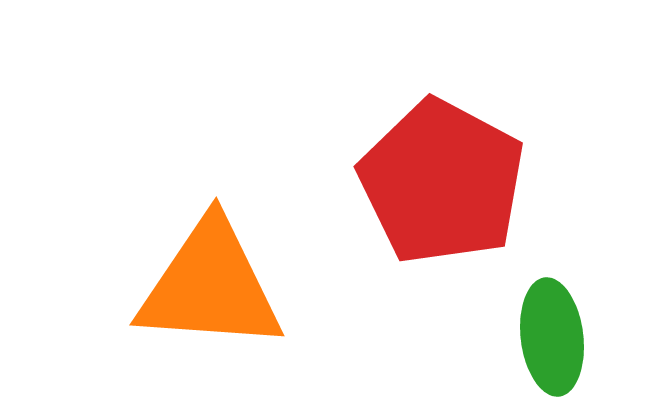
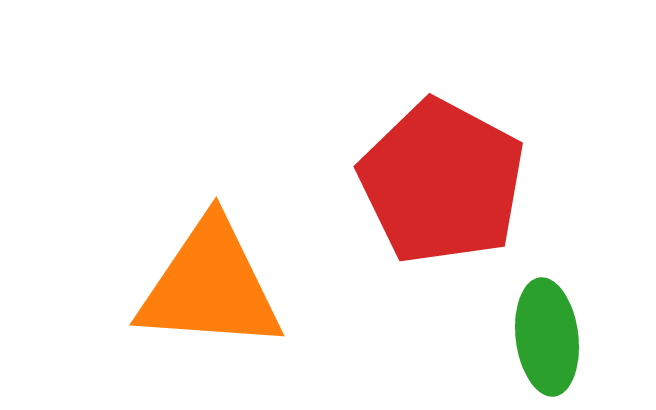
green ellipse: moved 5 px left
